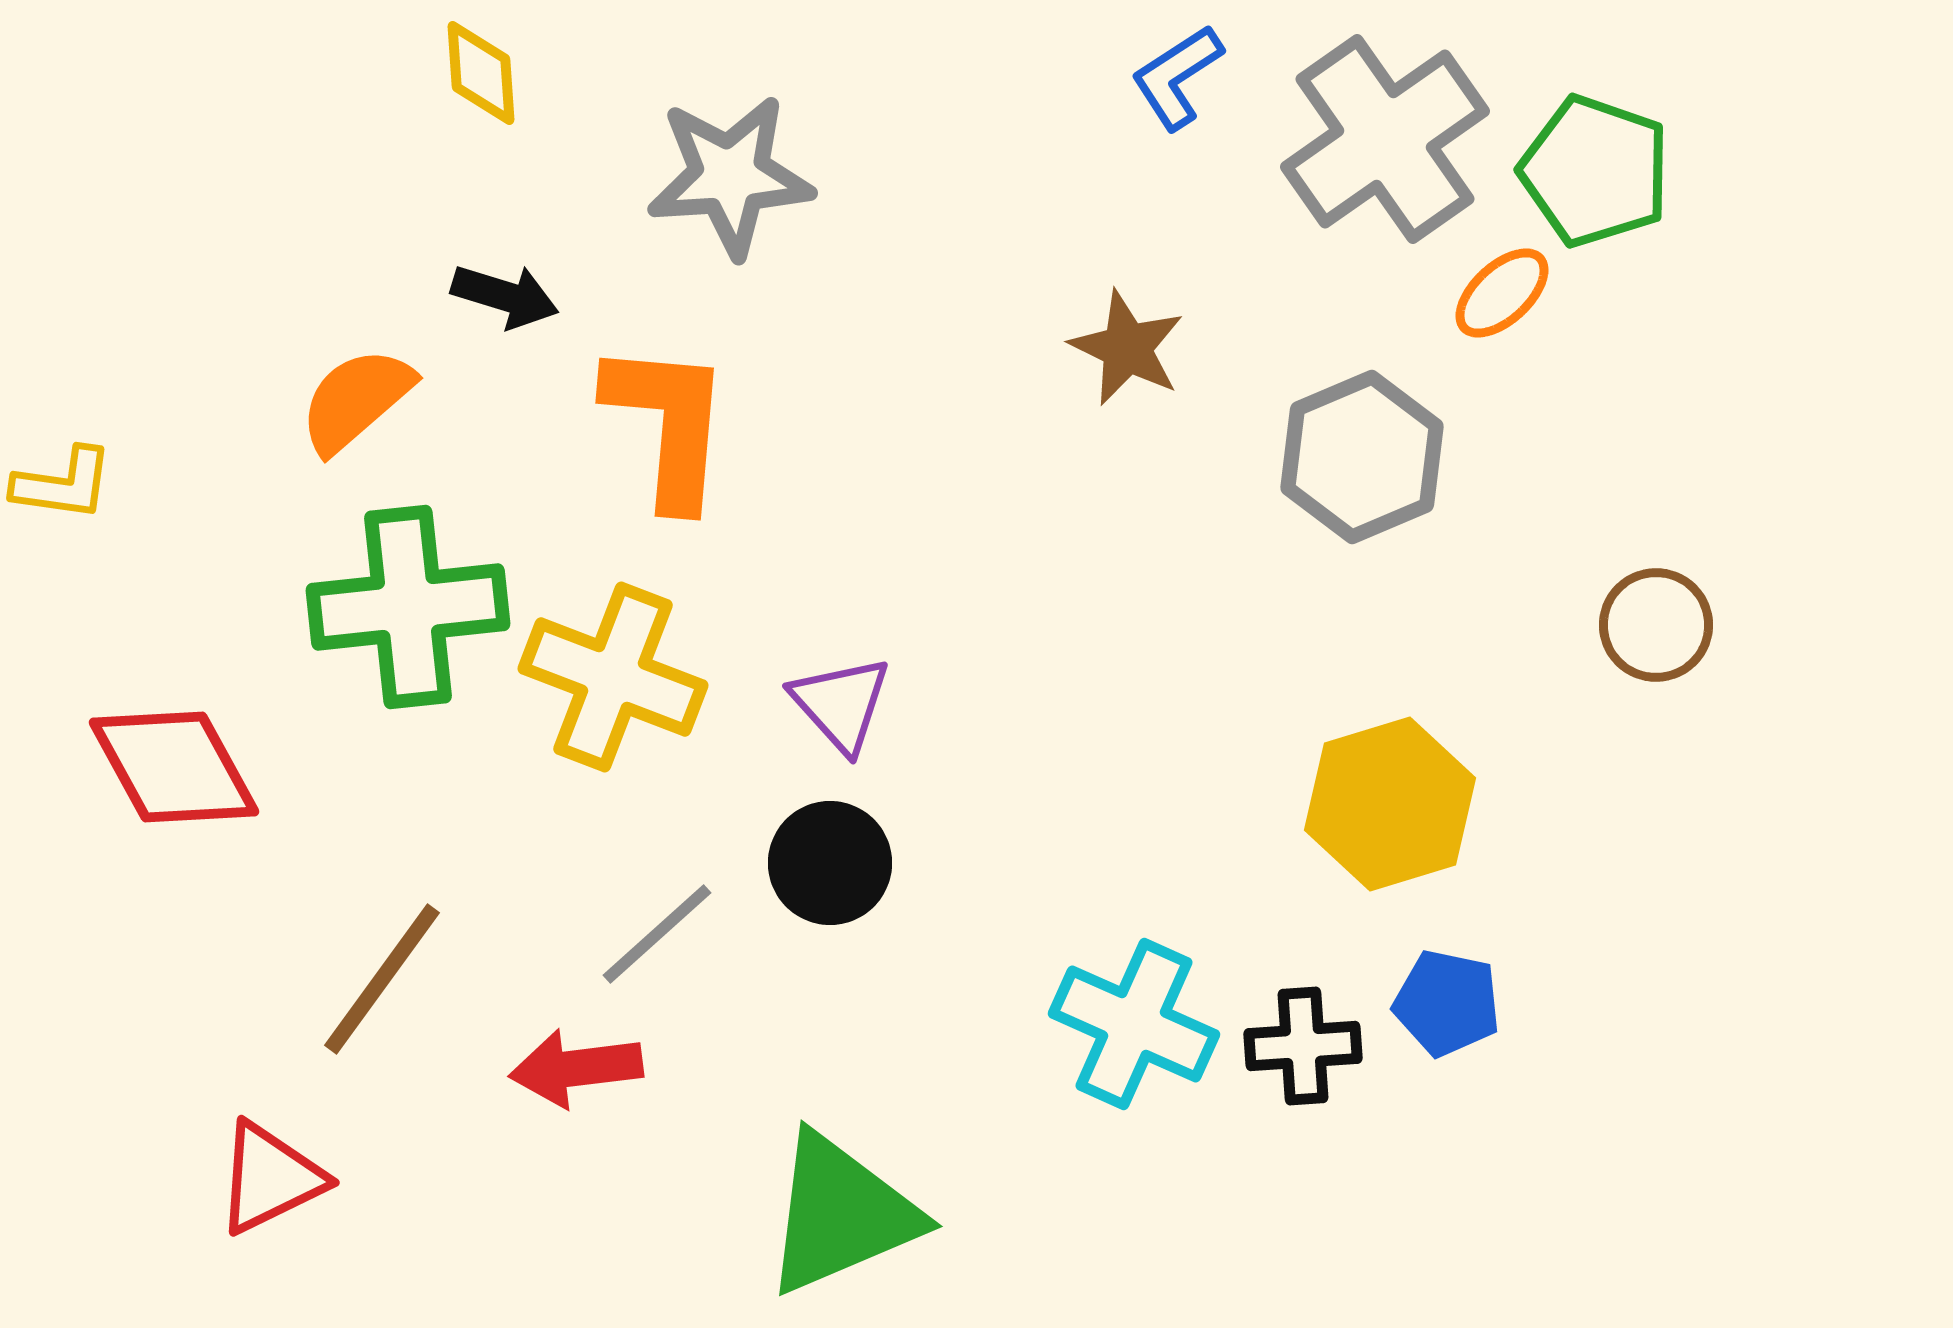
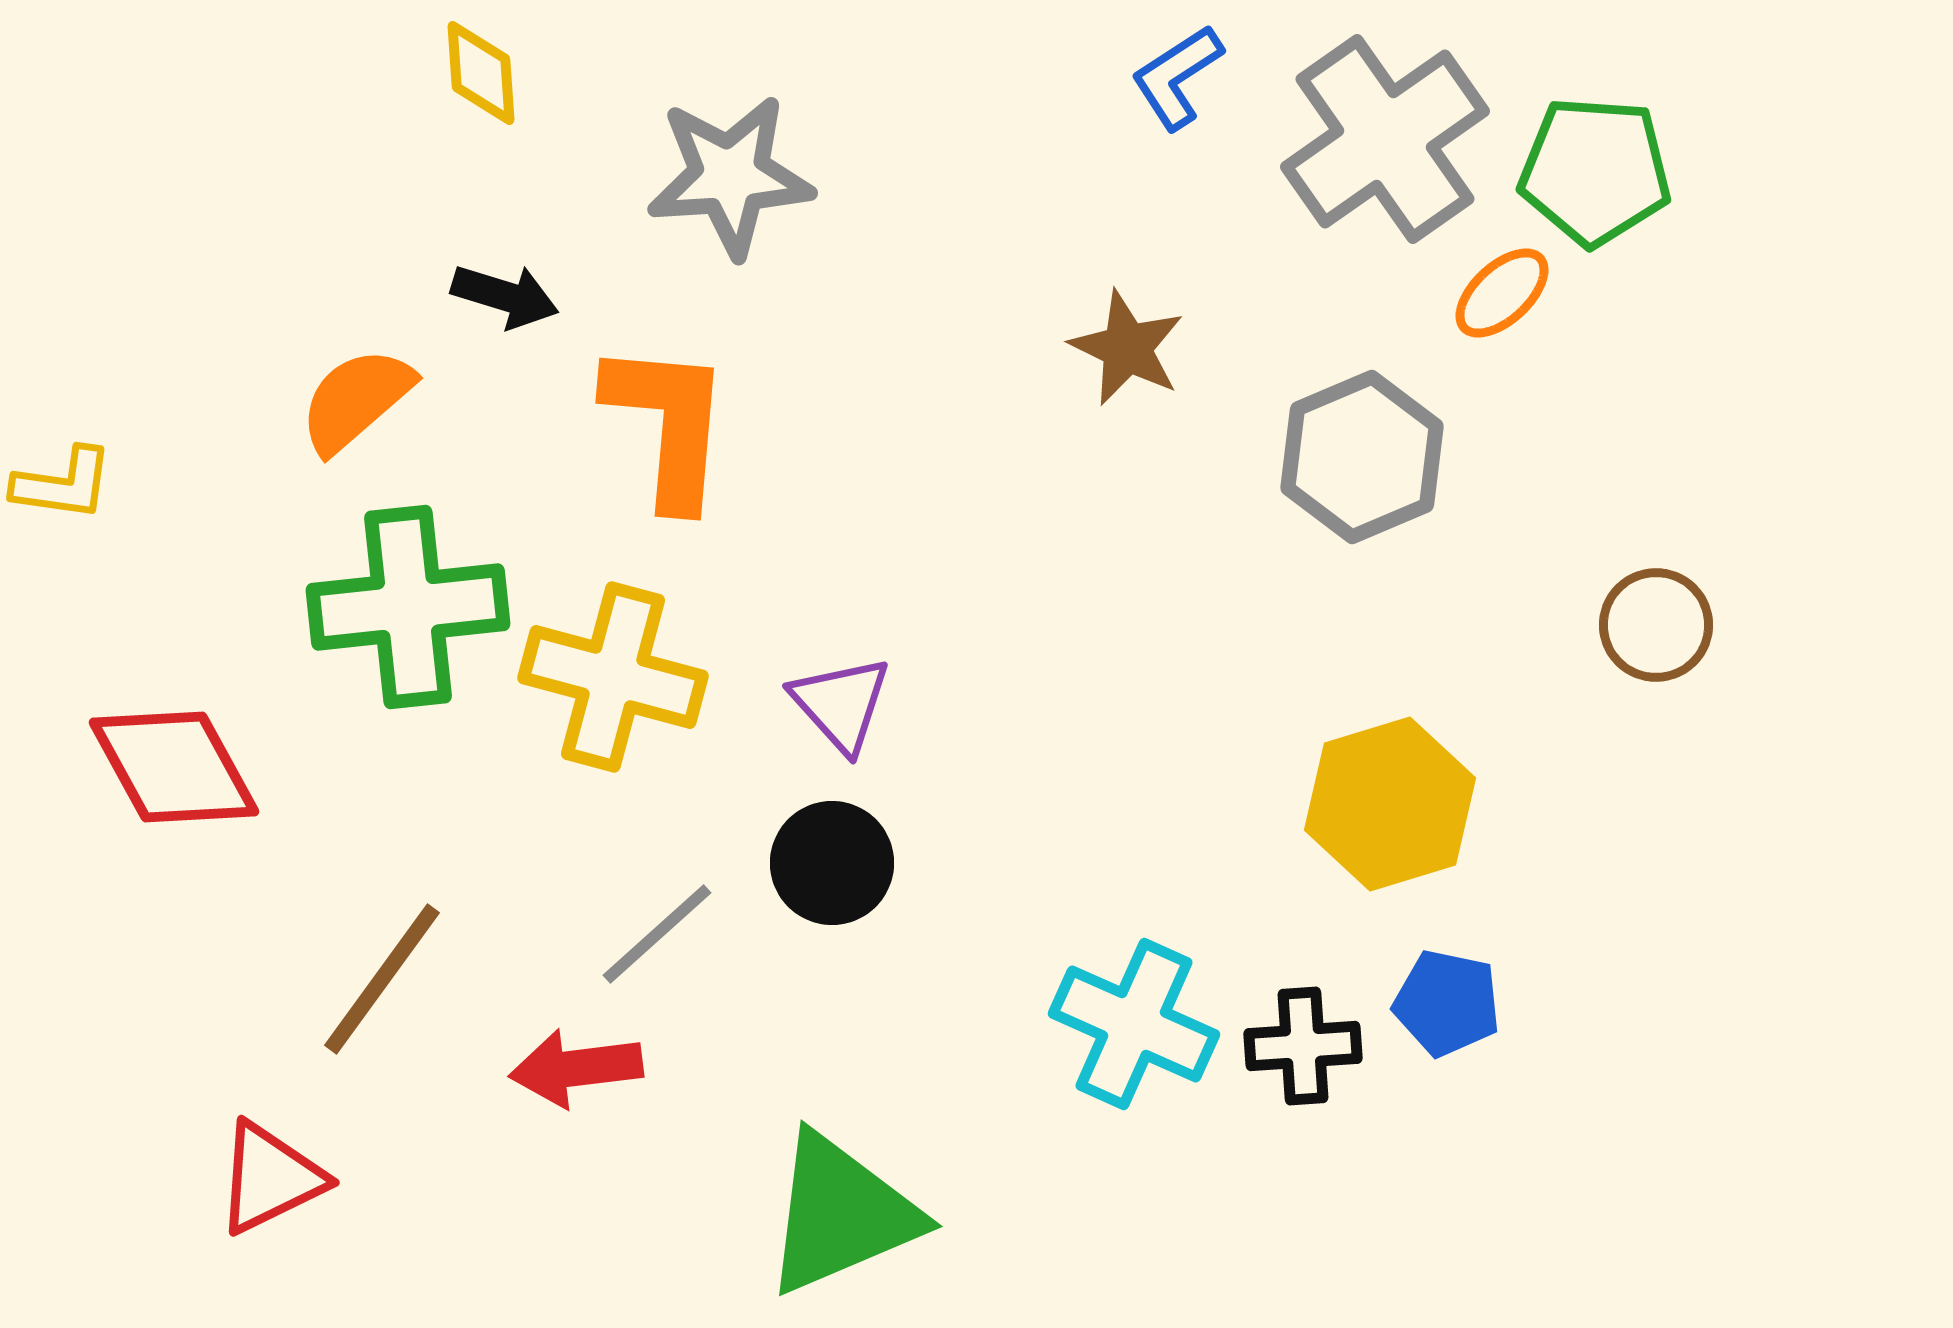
green pentagon: rotated 15 degrees counterclockwise
yellow cross: rotated 6 degrees counterclockwise
black circle: moved 2 px right
